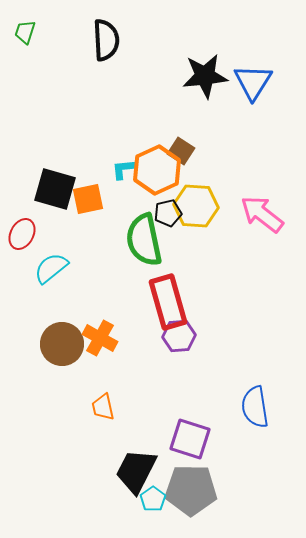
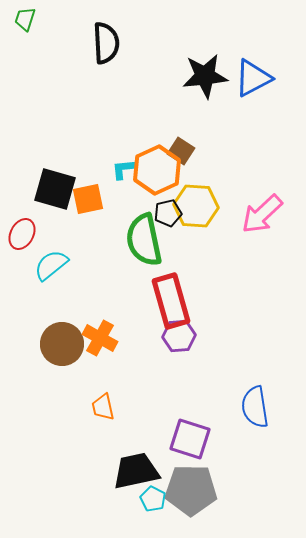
green trapezoid: moved 13 px up
black semicircle: moved 3 px down
blue triangle: moved 4 px up; rotated 30 degrees clockwise
pink arrow: rotated 81 degrees counterclockwise
cyan semicircle: moved 3 px up
red rectangle: moved 3 px right, 1 px up
black trapezoid: rotated 51 degrees clockwise
cyan pentagon: rotated 10 degrees counterclockwise
